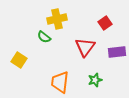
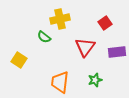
yellow cross: moved 3 px right
